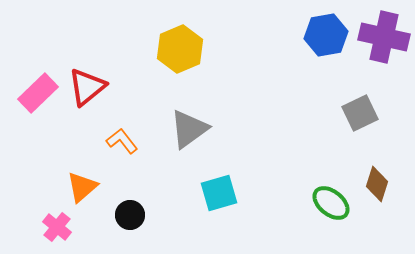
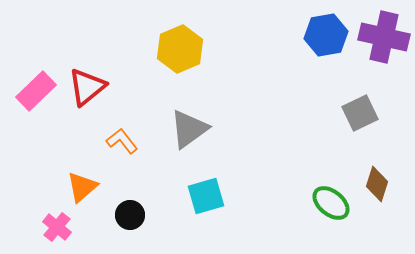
pink rectangle: moved 2 px left, 2 px up
cyan square: moved 13 px left, 3 px down
